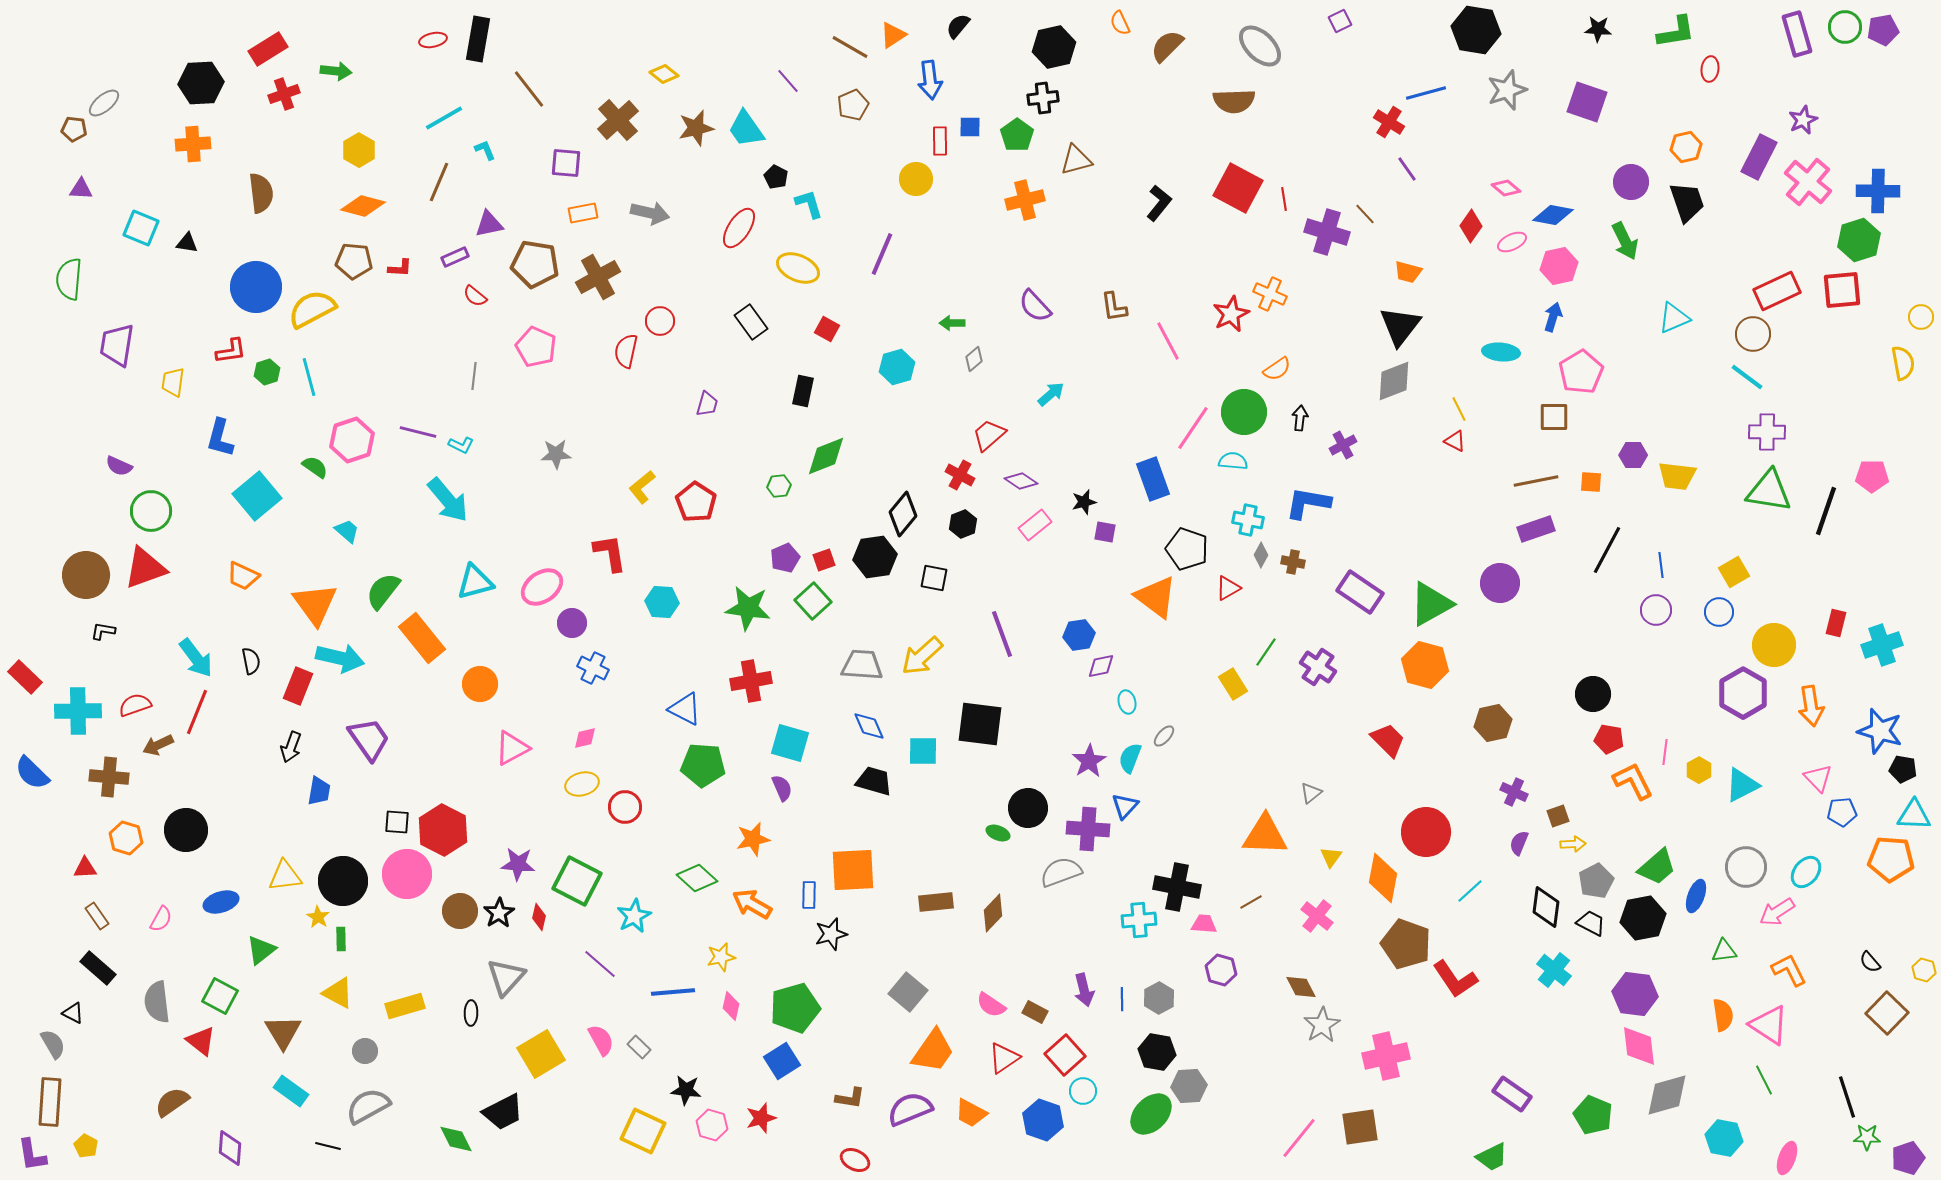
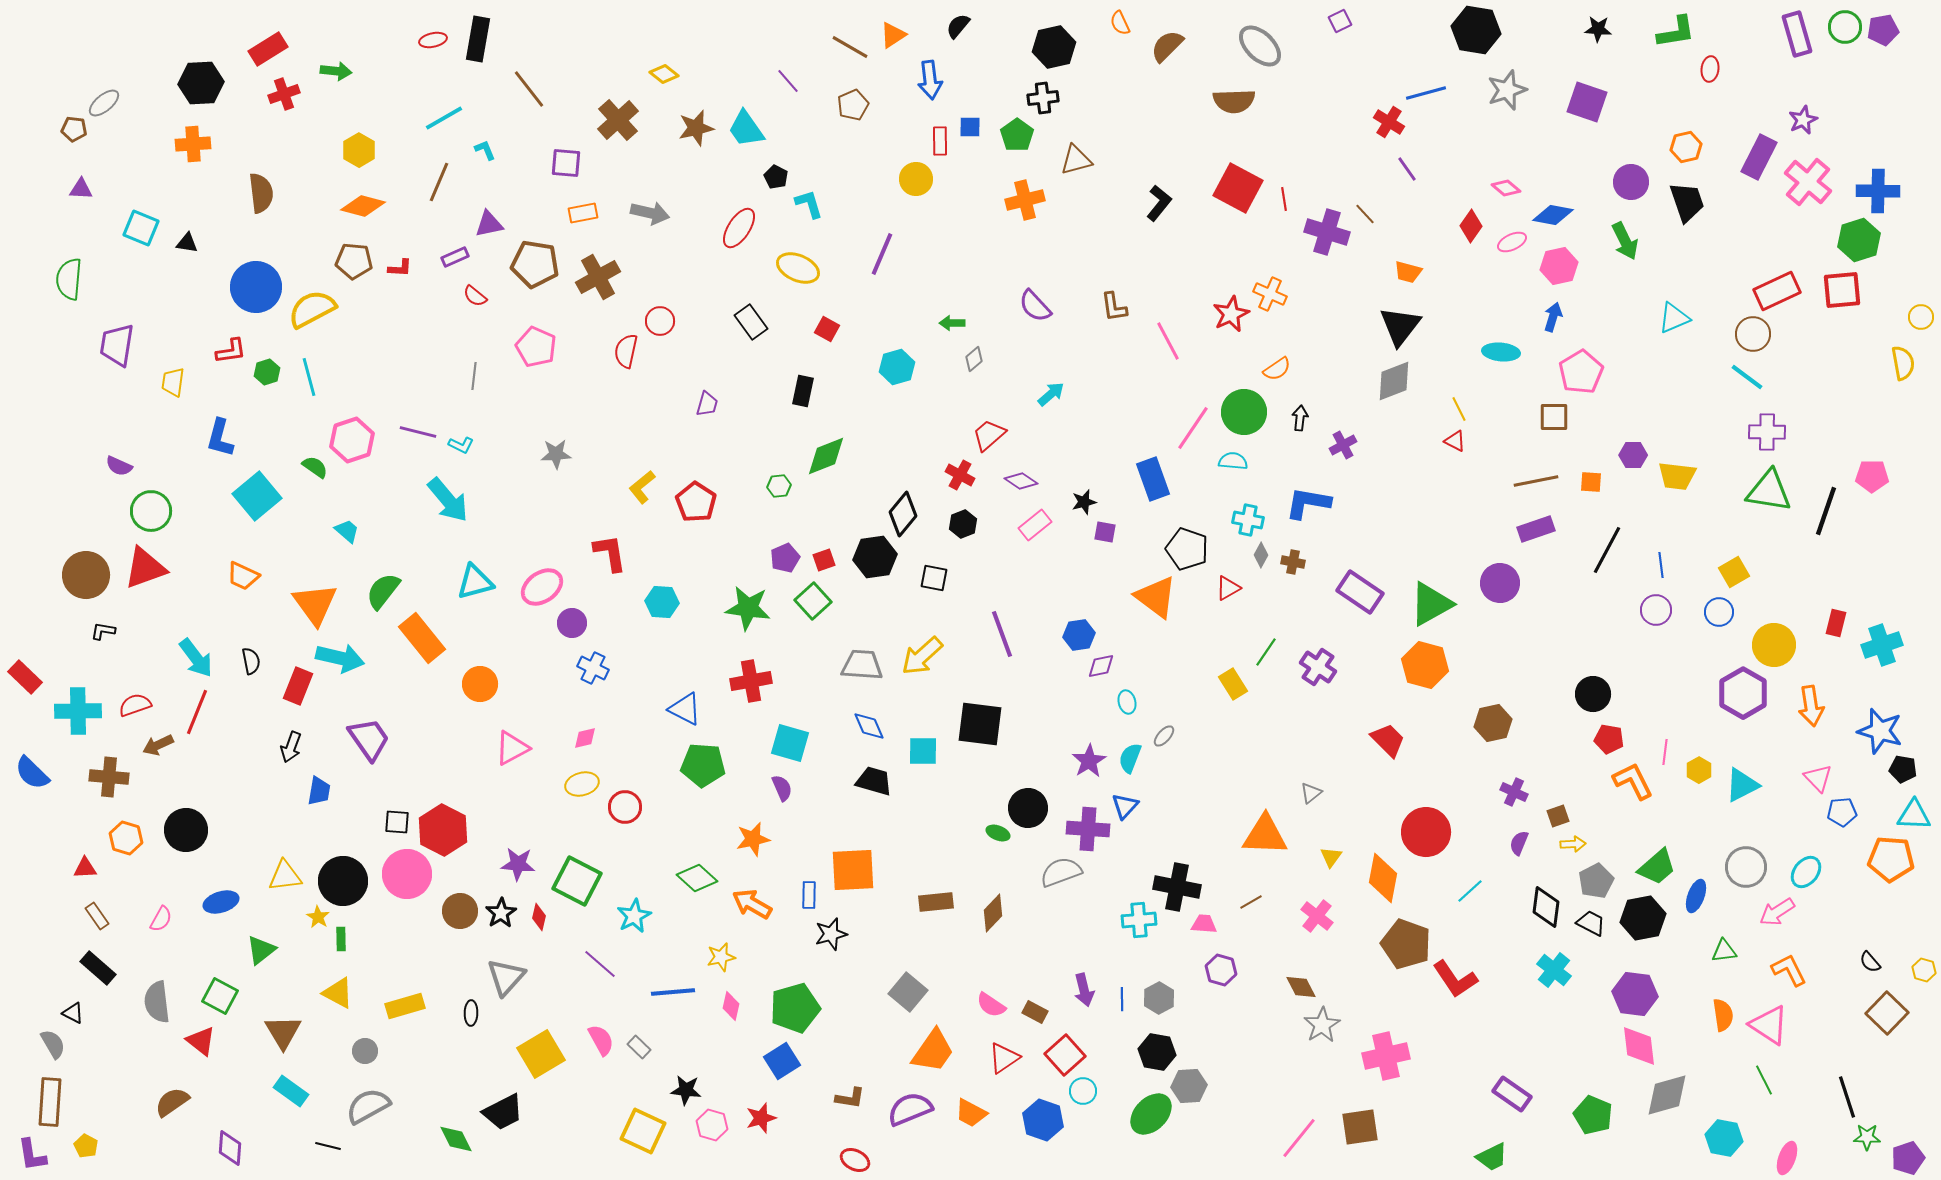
black star at (499, 913): moved 2 px right
